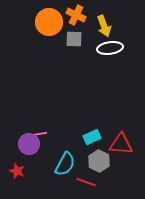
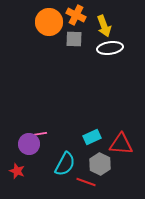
gray hexagon: moved 1 px right, 3 px down
